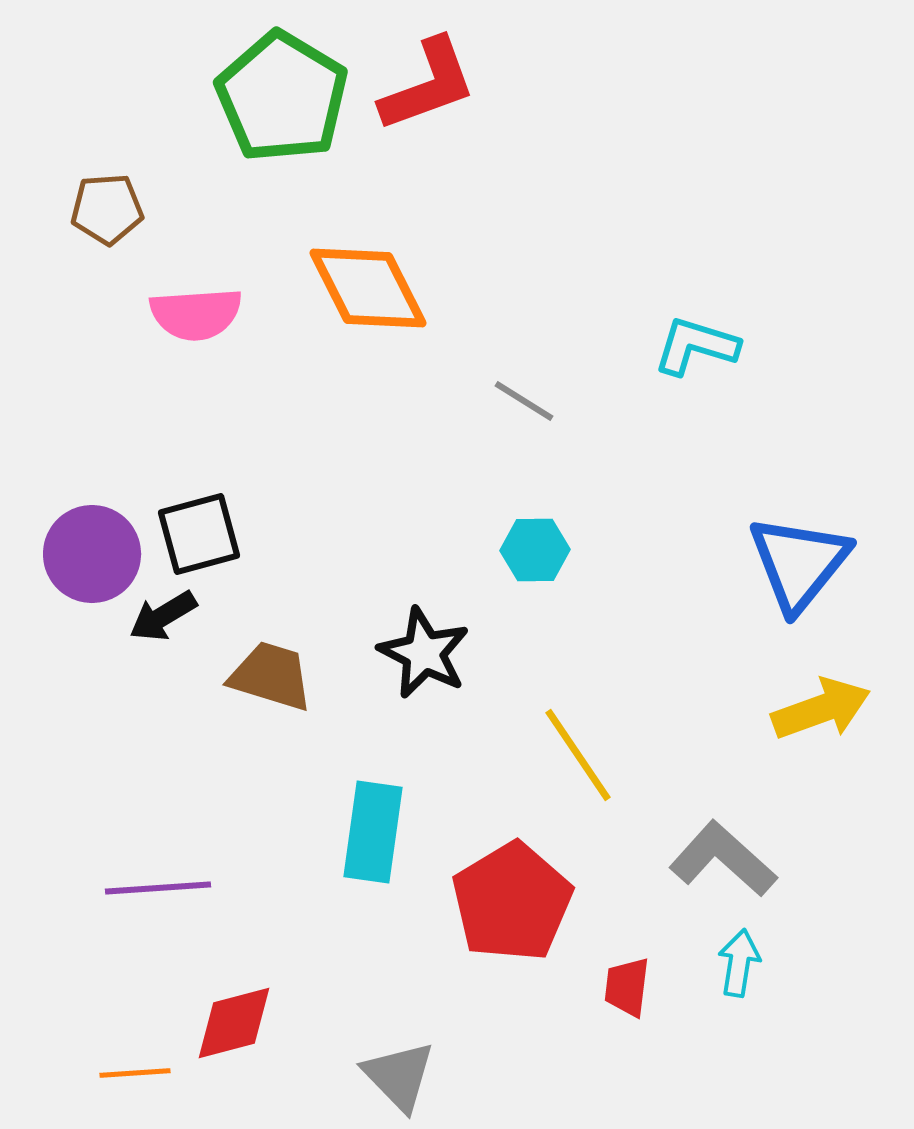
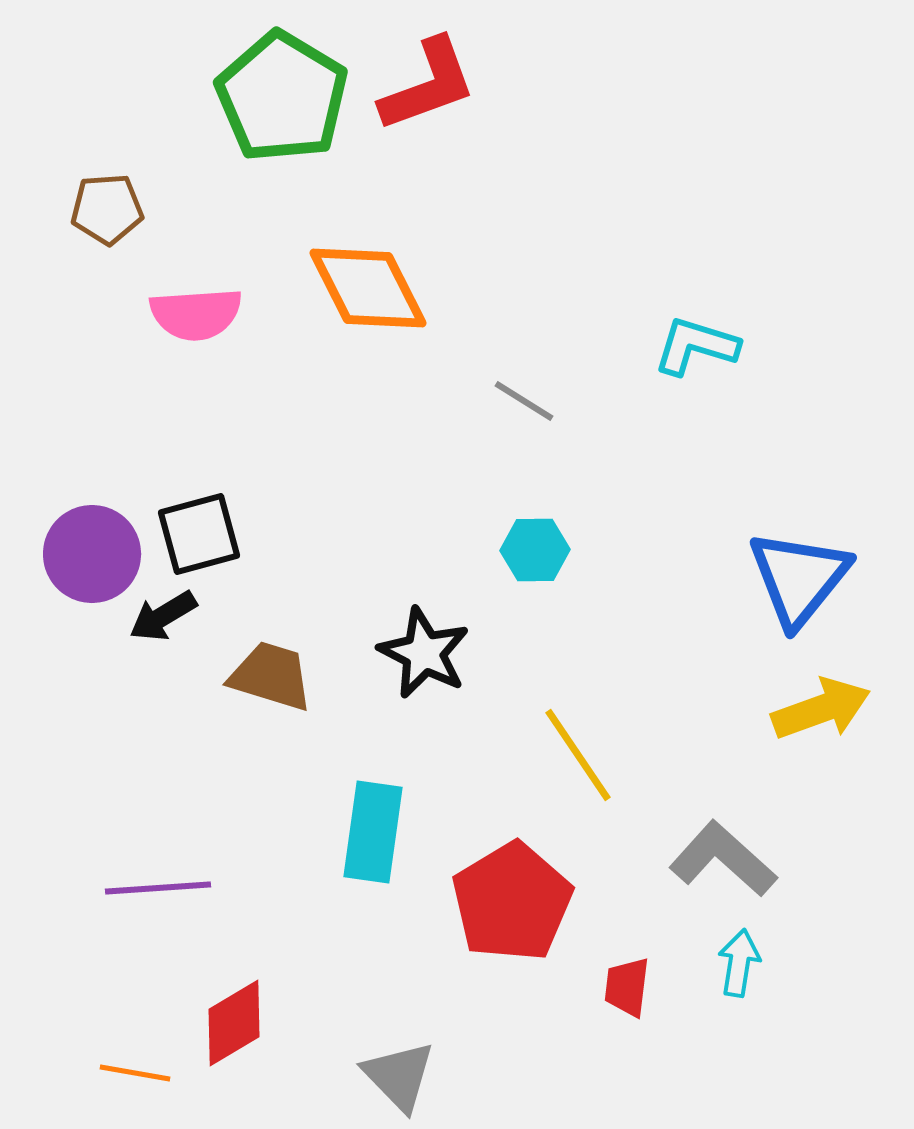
blue triangle: moved 15 px down
red diamond: rotated 16 degrees counterclockwise
orange line: rotated 14 degrees clockwise
